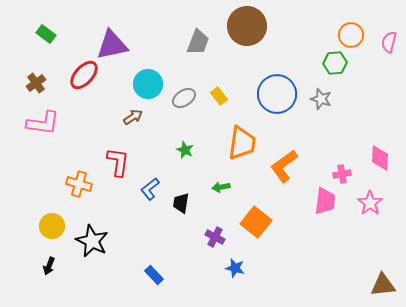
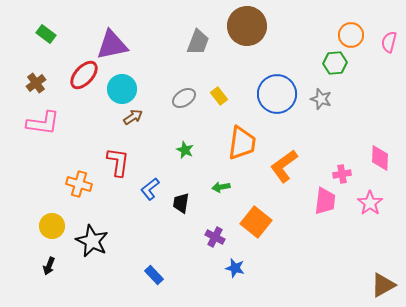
cyan circle: moved 26 px left, 5 px down
brown triangle: rotated 24 degrees counterclockwise
